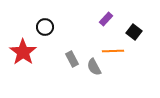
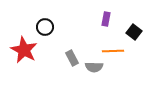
purple rectangle: rotated 32 degrees counterclockwise
red star: moved 1 px right, 2 px up; rotated 8 degrees counterclockwise
gray rectangle: moved 1 px up
gray semicircle: rotated 60 degrees counterclockwise
